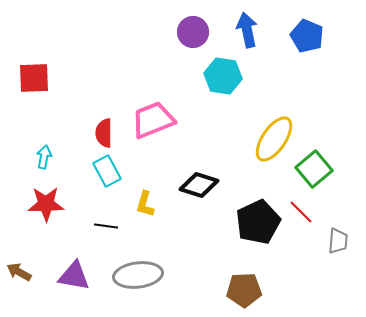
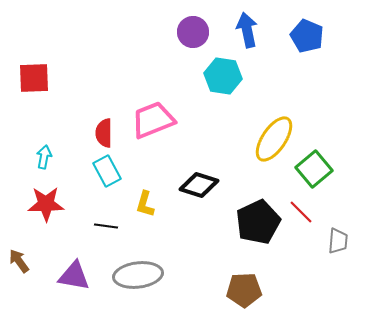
brown arrow: moved 11 px up; rotated 25 degrees clockwise
